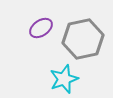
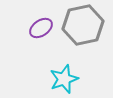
gray hexagon: moved 14 px up
